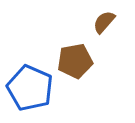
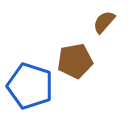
blue pentagon: moved 2 px up; rotated 6 degrees counterclockwise
